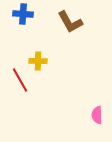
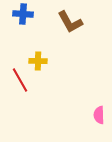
pink semicircle: moved 2 px right
